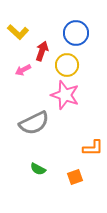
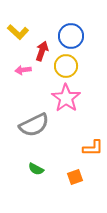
blue circle: moved 5 px left, 3 px down
yellow circle: moved 1 px left, 1 px down
pink arrow: rotated 21 degrees clockwise
pink star: moved 1 px right, 3 px down; rotated 16 degrees clockwise
gray semicircle: moved 2 px down
green semicircle: moved 2 px left
